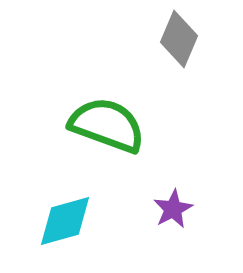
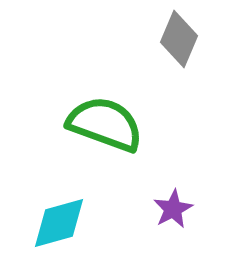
green semicircle: moved 2 px left, 1 px up
cyan diamond: moved 6 px left, 2 px down
